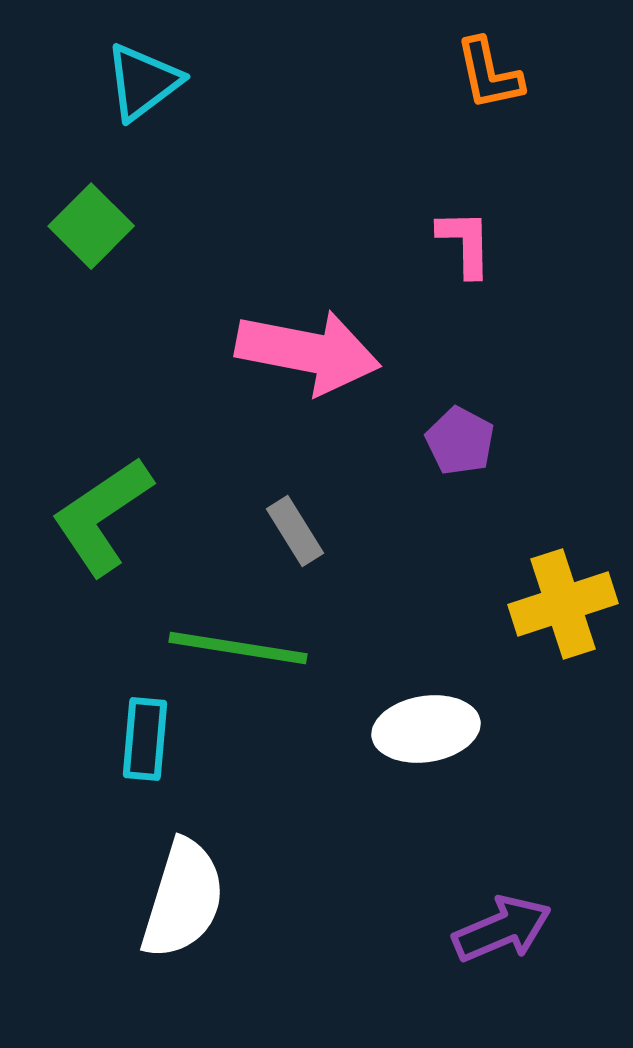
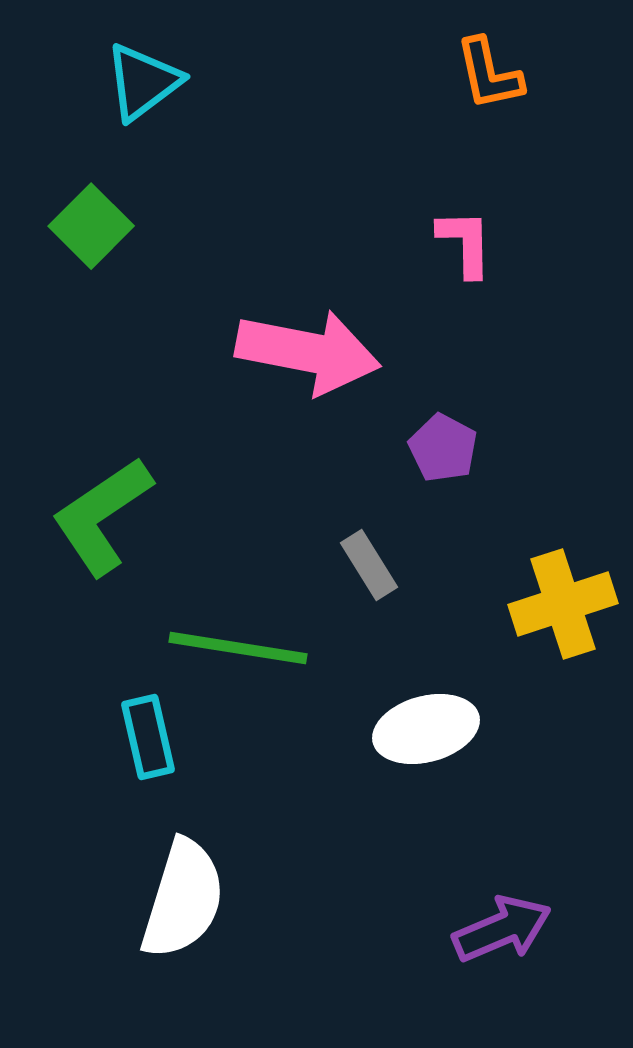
purple pentagon: moved 17 px left, 7 px down
gray rectangle: moved 74 px right, 34 px down
white ellipse: rotated 6 degrees counterclockwise
cyan rectangle: moved 3 px right, 2 px up; rotated 18 degrees counterclockwise
